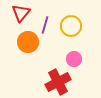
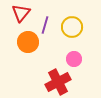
yellow circle: moved 1 px right, 1 px down
